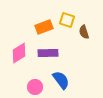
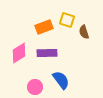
purple rectangle: moved 1 px left
